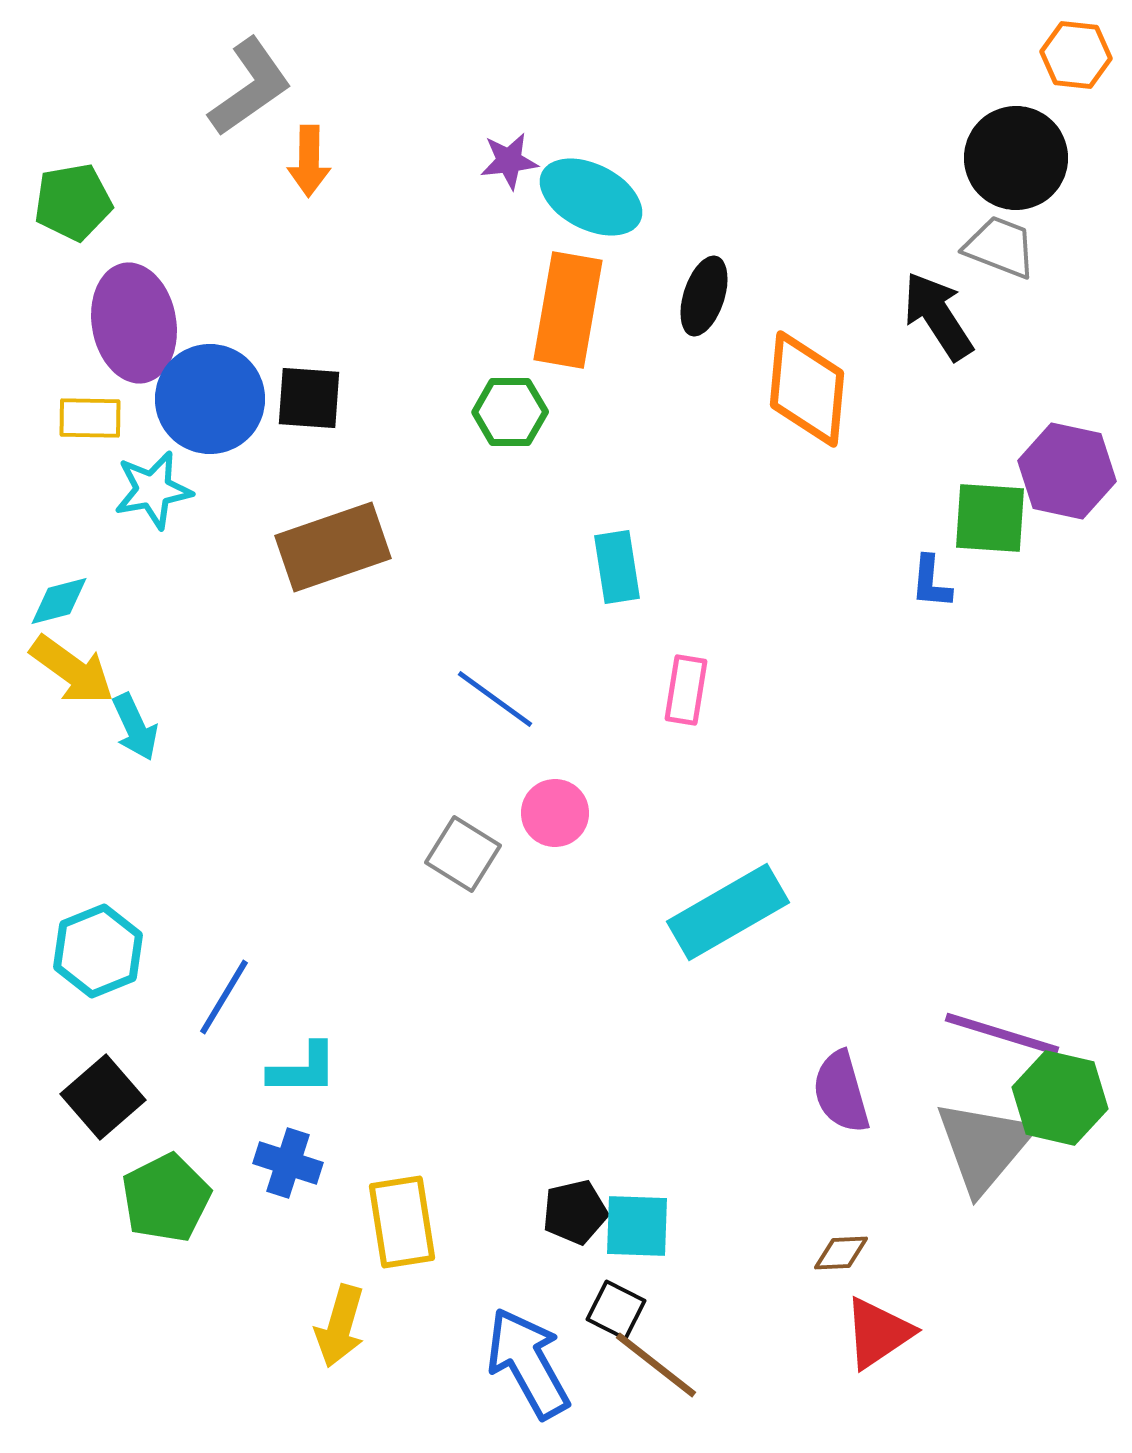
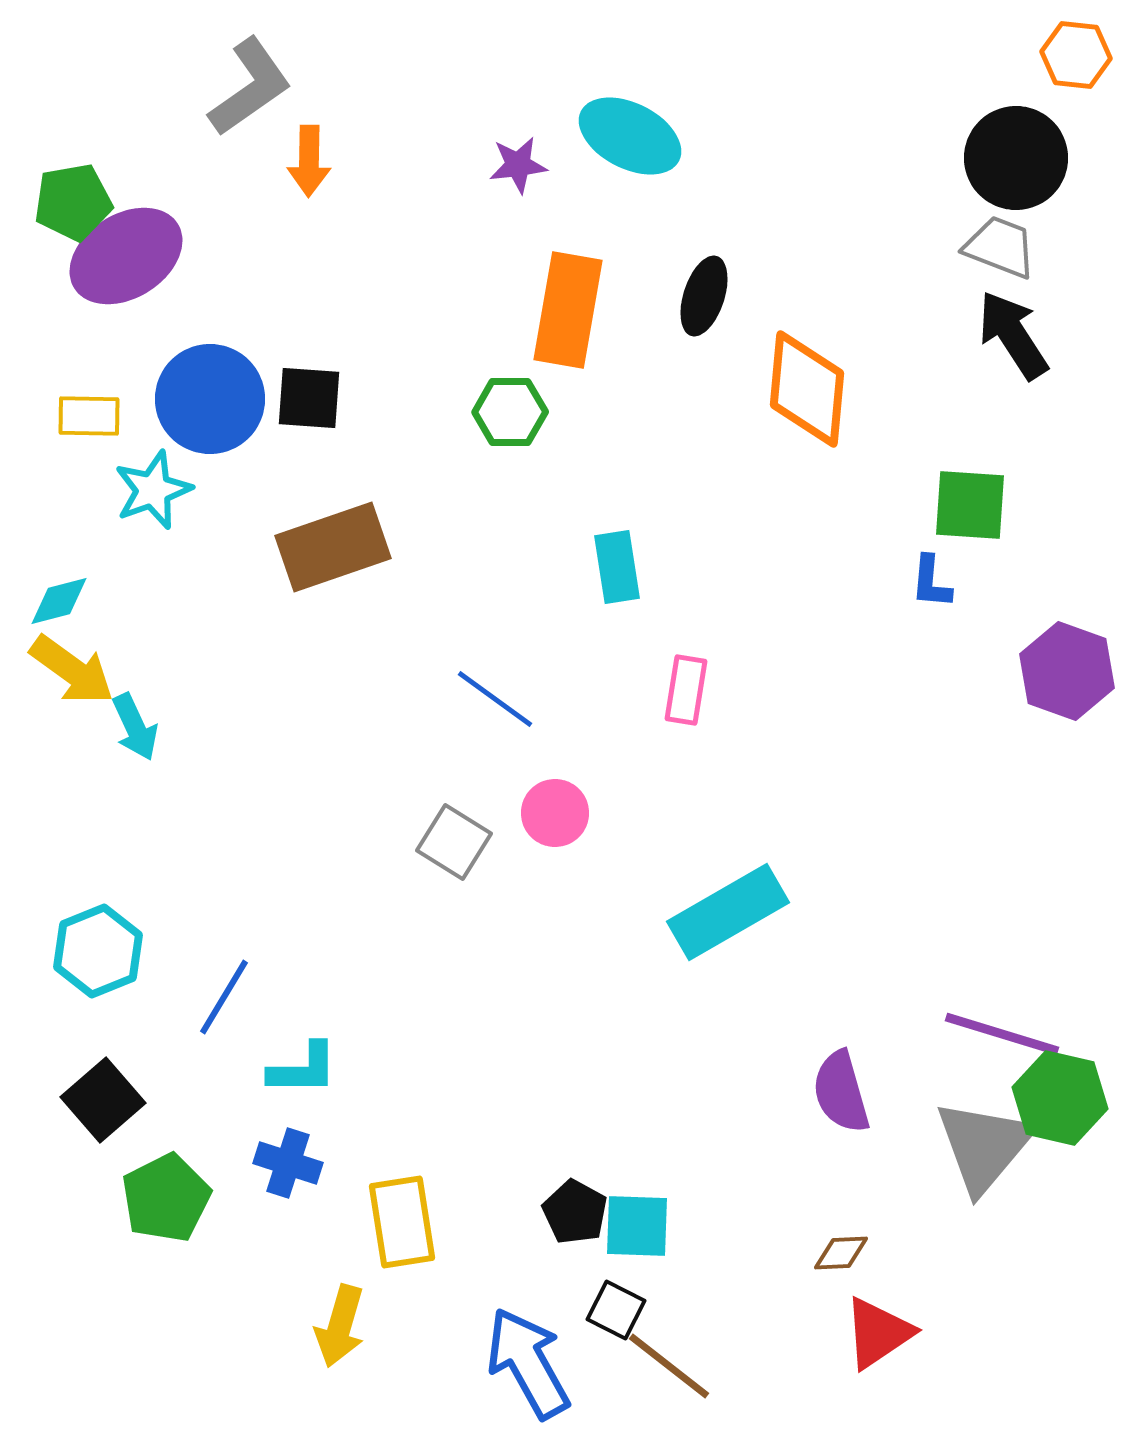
purple star at (509, 161): moved 9 px right, 4 px down
cyan ellipse at (591, 197): moved 39 px right, 61 px up
black arrow at (938, 316): moved 75 px right, 19 px down
purple ellipse at (134, 323): moved 8 px left, 67 px up; rotated 68 degrees clockwise
yellow rectangle at (90, 418): moved 1 px left, 2 px up
purple hexagon at (1067, 471): moved 200 px down; rotated 8 degrees clockwise
cyan star at (153, 490): rotated 10 degrees counterclockwise
green square at (990, 518): moved 20 px left, 13 px up
gray square at (463, 854): moved 9 px left, 12 px up
black square at (103, 1097): moved 3 px down
black pentagon at (575, 1212): rotated 30 degrees counterclockwise
brown line at (656, 1365): moved 13 px right, 1 px down
